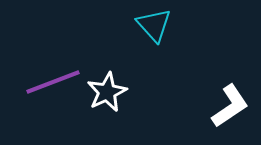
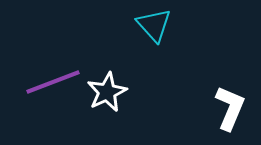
white L-shape: moved 2 px down; rotated 33 degrees counterclockwise
